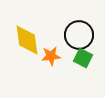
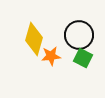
yellow diamond: moved 7 px right, 1 px up; rotated 24 degrees clockwise
